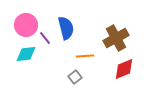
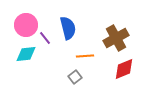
blue semicircle: moved 2 px right
